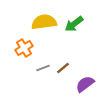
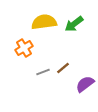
gray line: moved 4 px down
